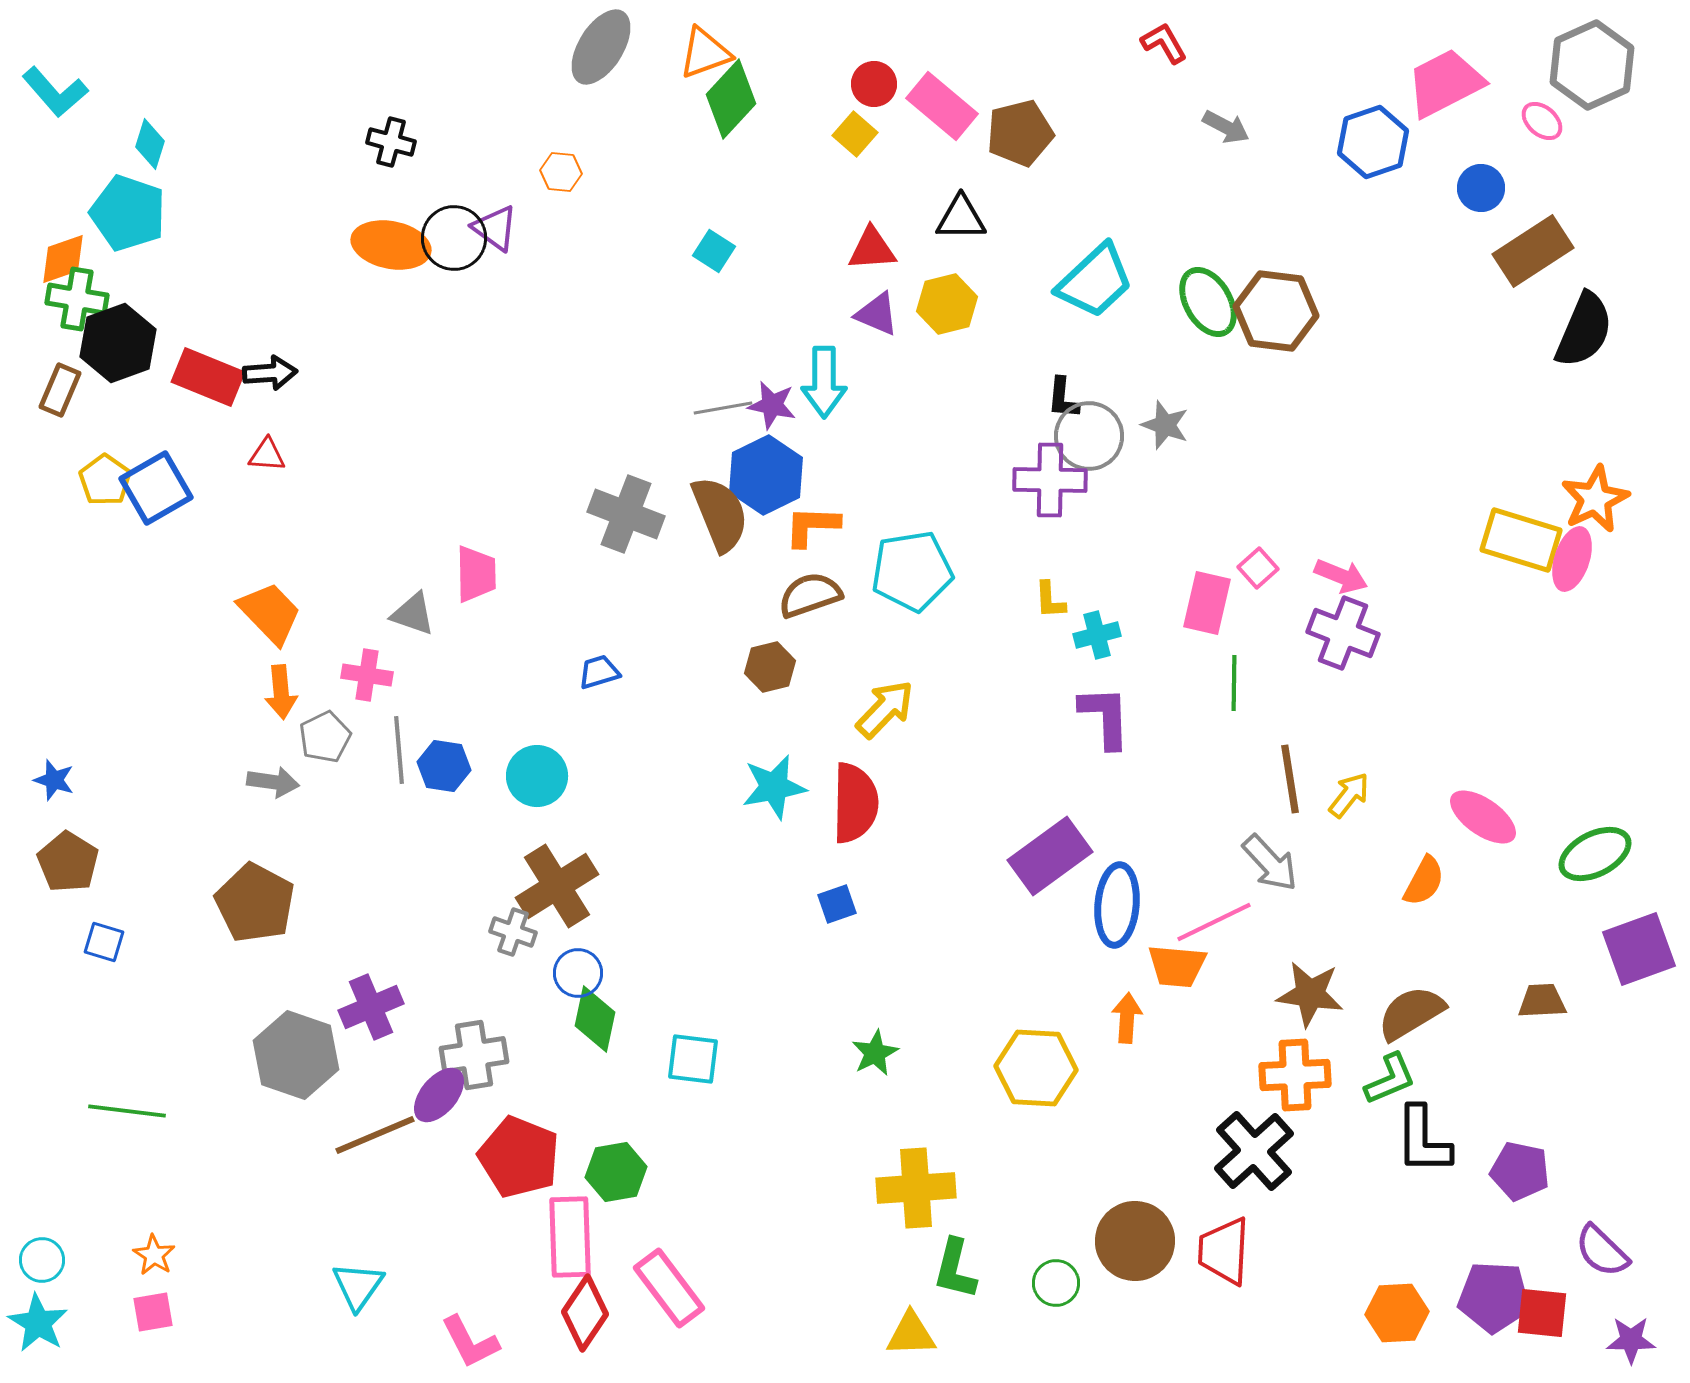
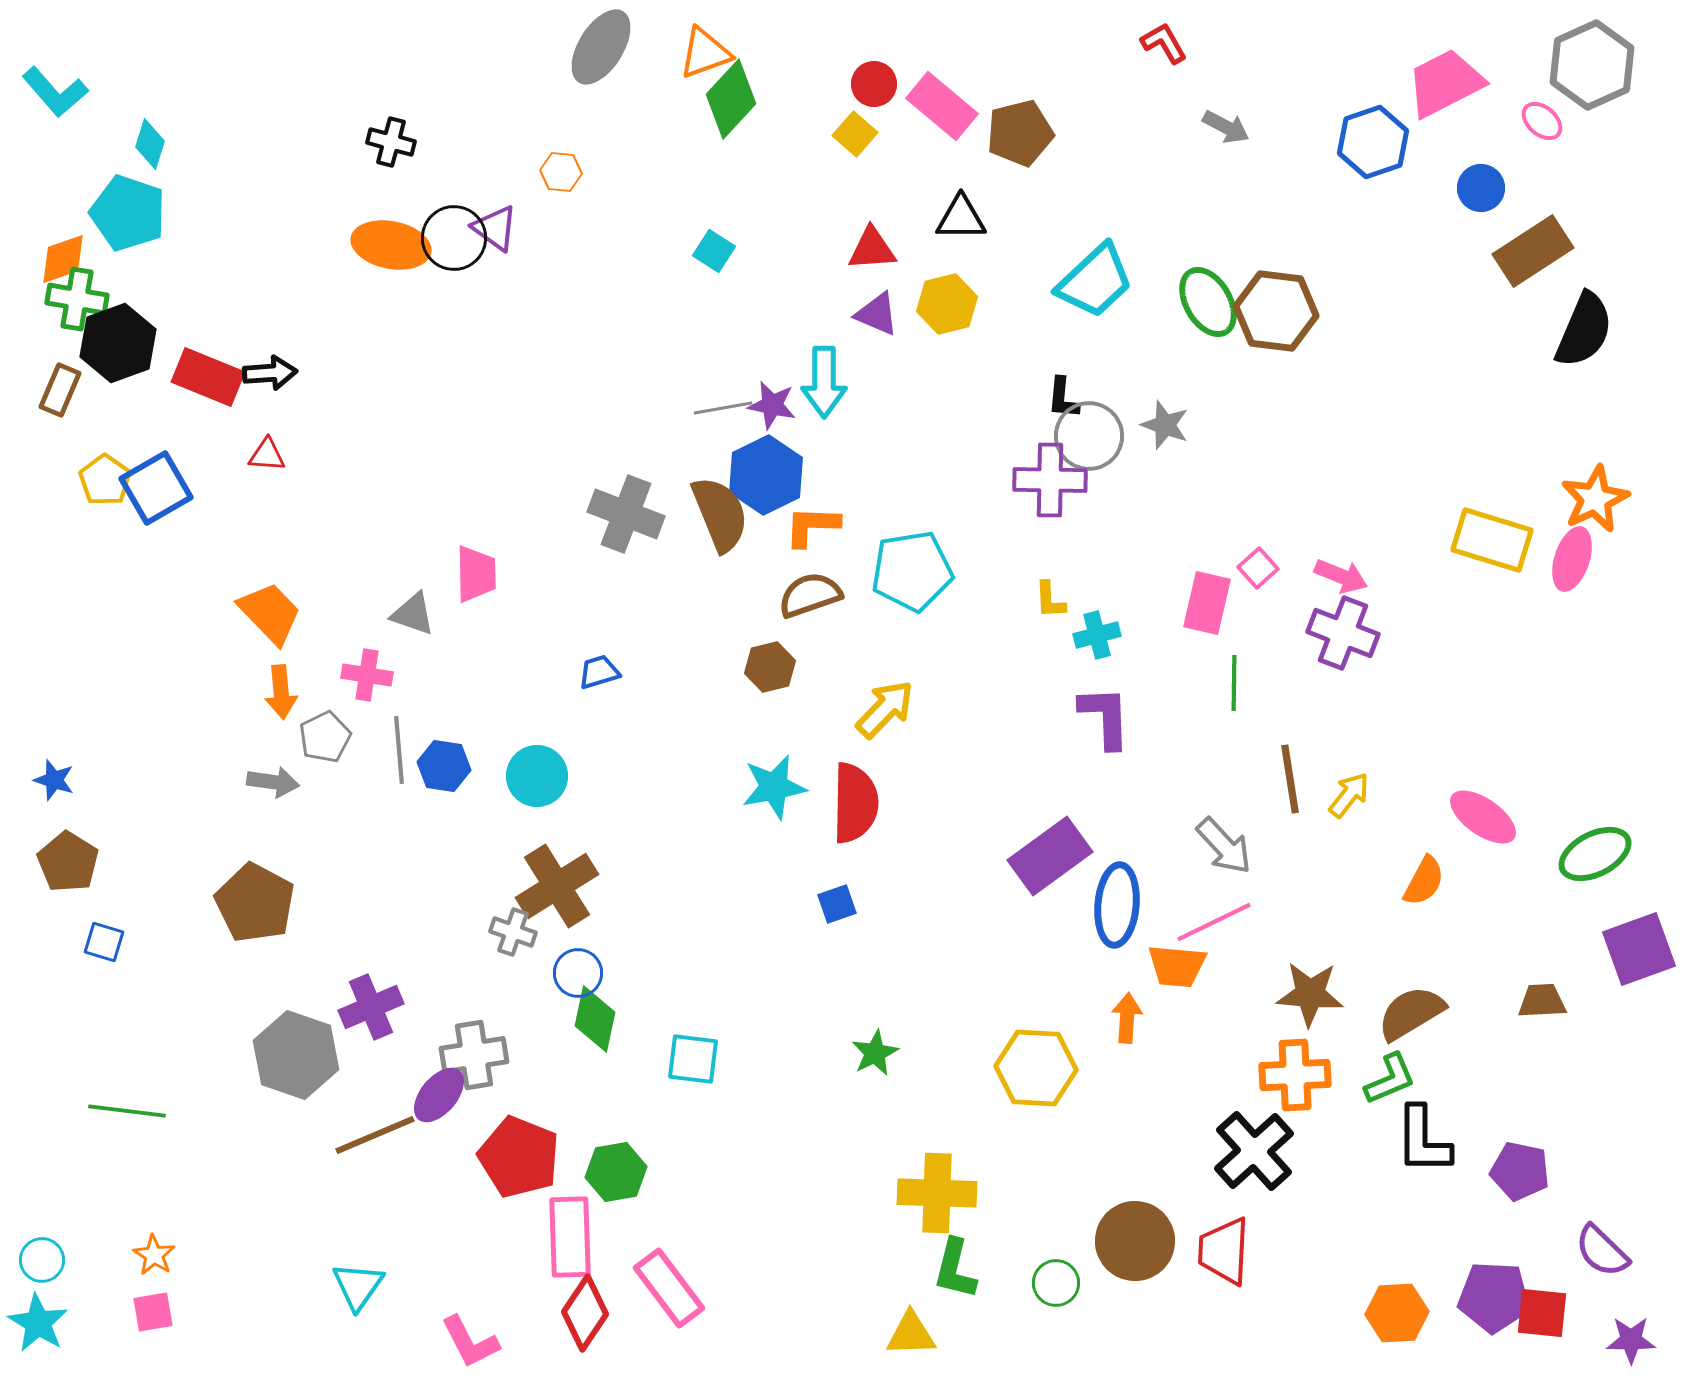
yellow rectangle at (1521, 540): moved 29 px left
gray arrow at (1270, 863): moved 46 px left, 17 px up
brown star at (1310, 994): rotated 4 degrees counterclockwise
yellow cross at (916, 1188): moved 21 px right, 5 px down; rotated 6 degrees clockwise
